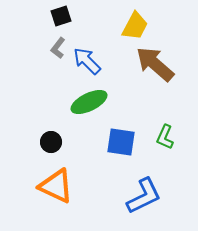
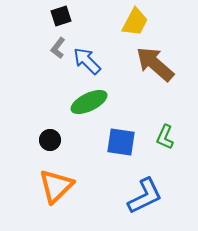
yellow trapezoid: moved 4 px up
black circle: moved 1 px left, 2 px up
orange triangle: rotated 51 degrees clockwise
blue L-shape: moved 1 px right
